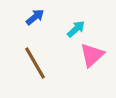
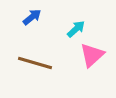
blue arrow: moved 3 px left
brown line: rotated 44 degrees counterclockwise
